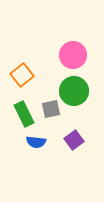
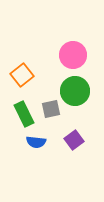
green circle: moved 1 px right
